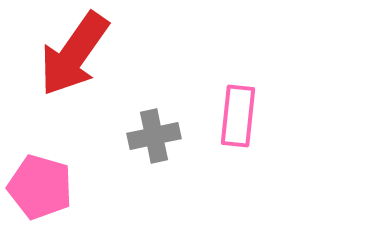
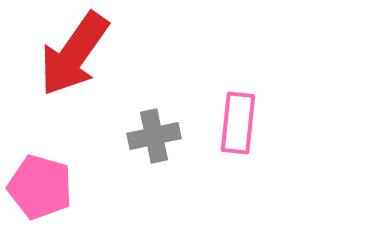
pink rectangle: moved 7 px down
